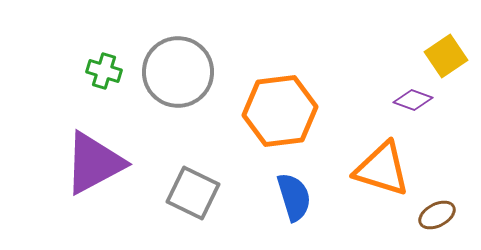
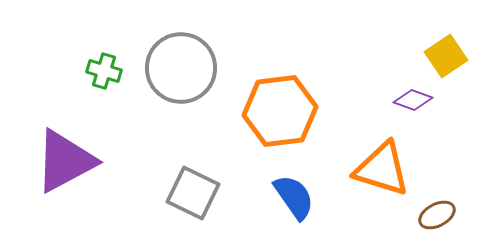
gray circle: moved 3 px right, 4 px up
purple triangle: moved 29 px left, 2 px up
blue semicircle: rotated 18 degrees counterclockwise
